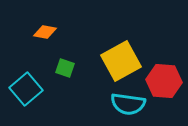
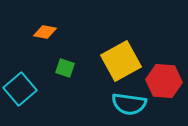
cyan square: moved 6 px left
cyan semicircle: moved 1 px right
